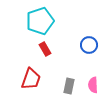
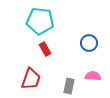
cyan pentagon: rotated 24 degrees clockwise
blue circle: moved 2 px up
pink semicircle: moved 9 px up; rotated 98 degrees clockwise
